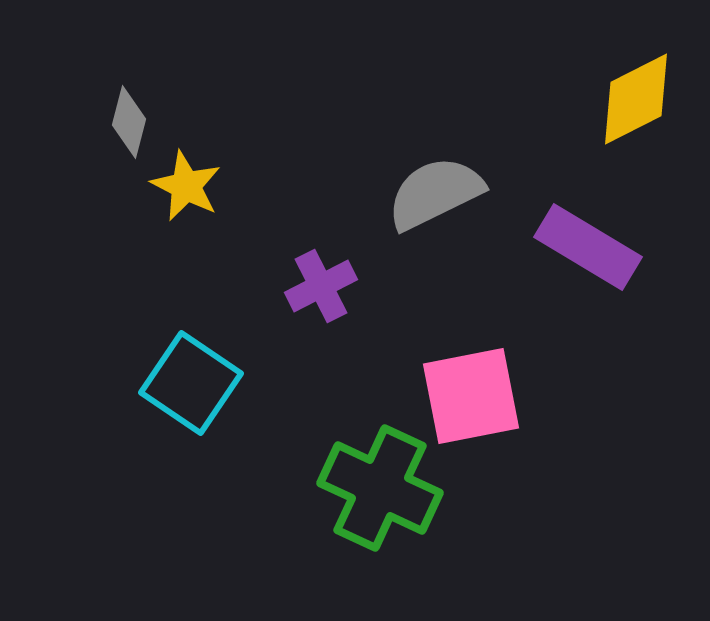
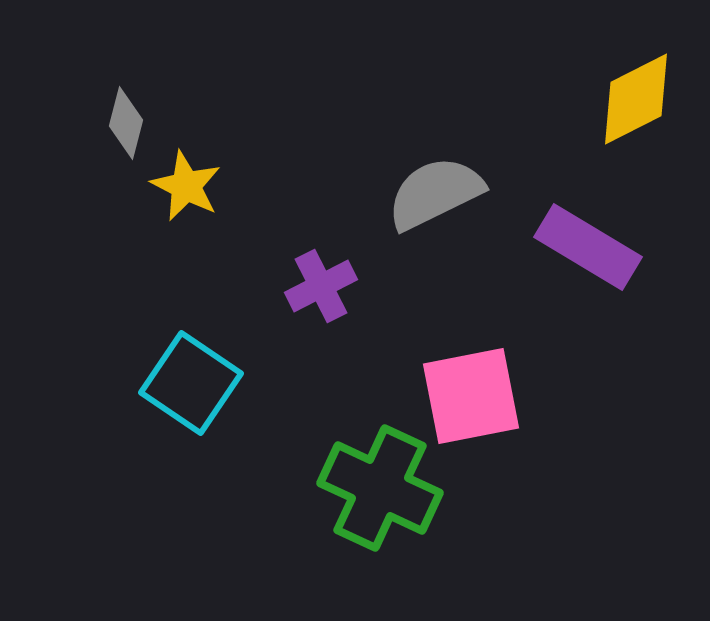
gray diamond: moved 3 px left, 1 px down
